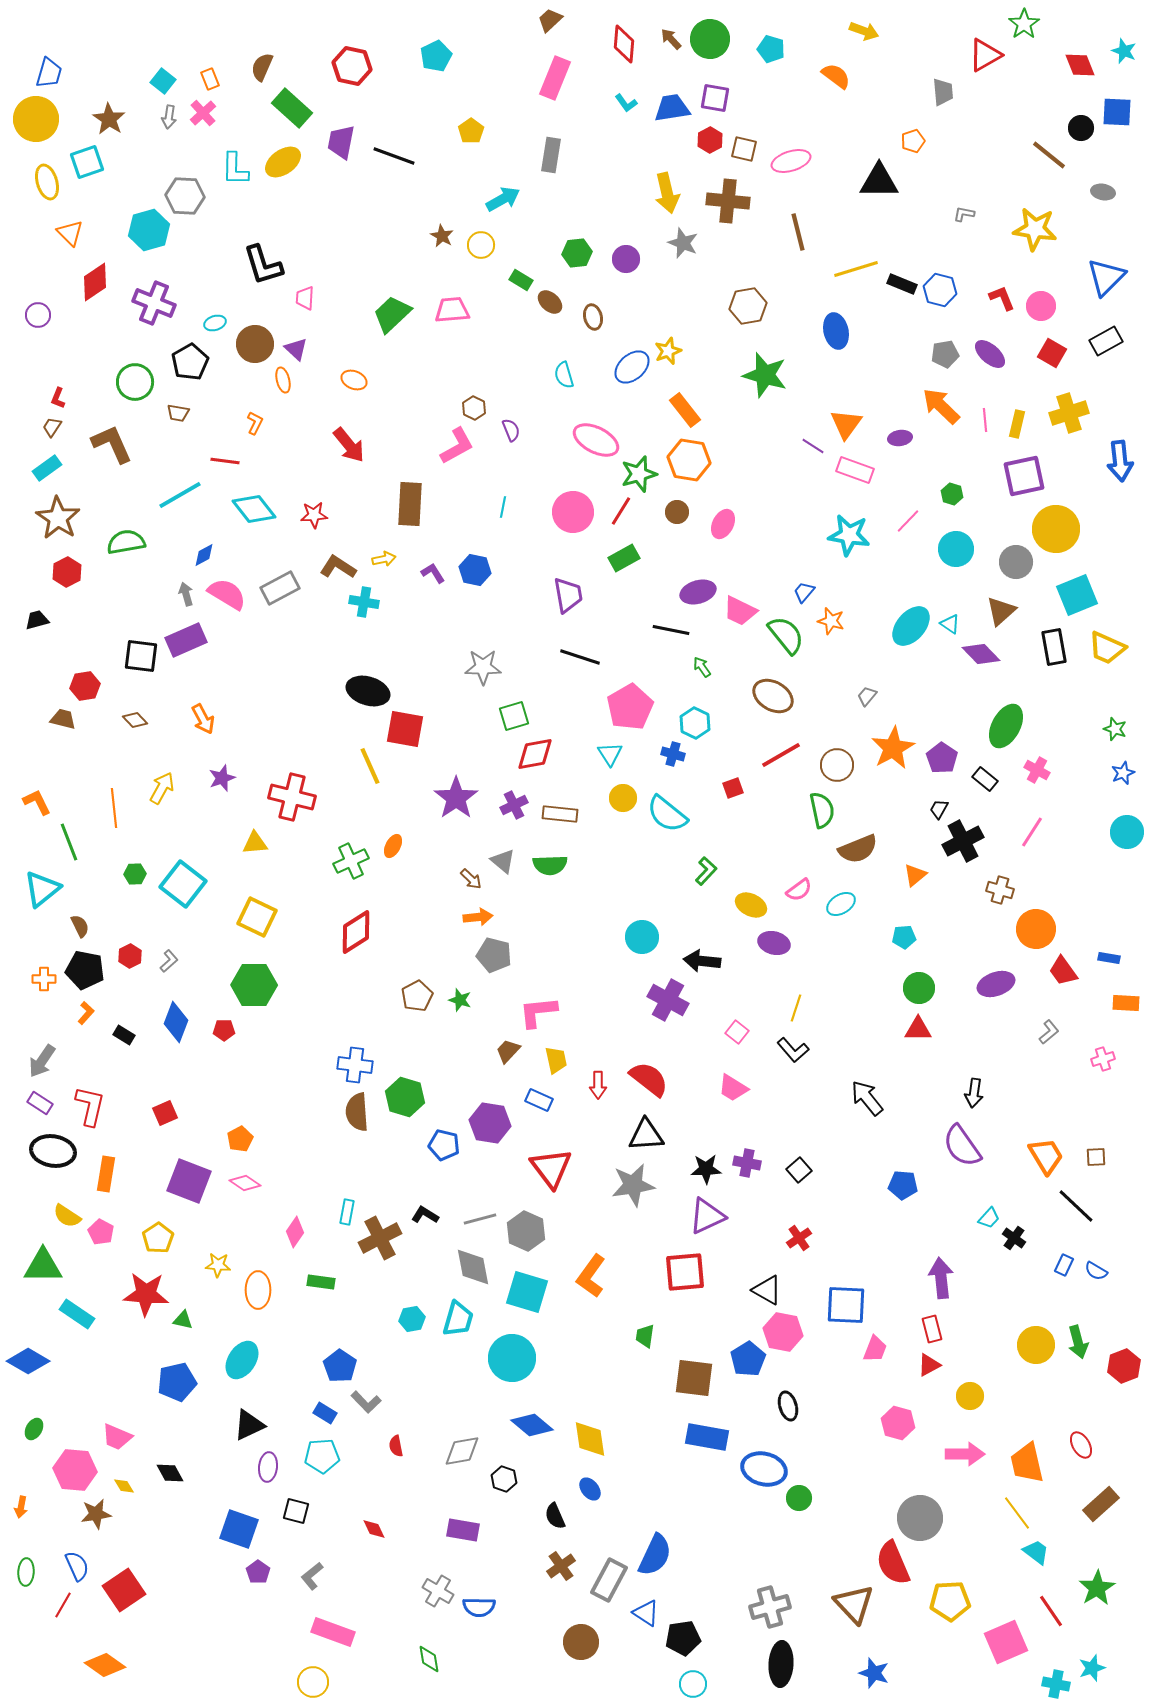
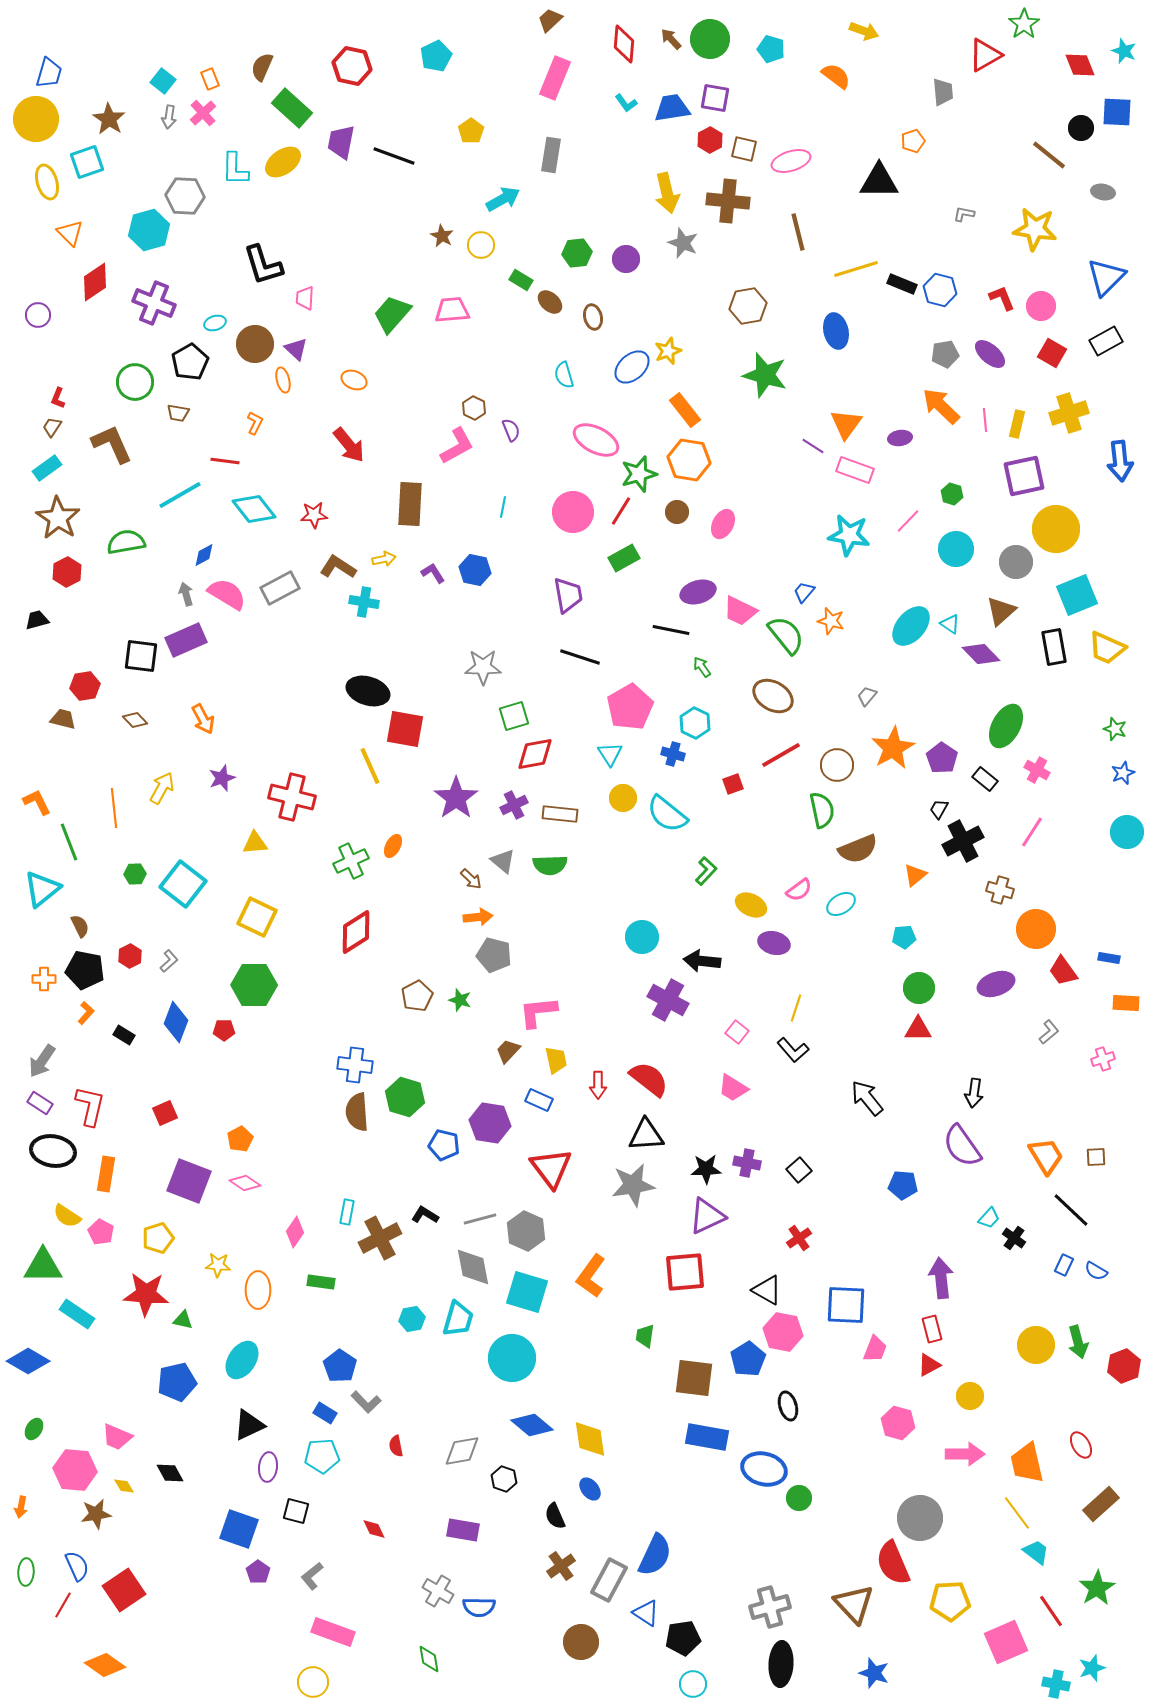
green trapezoid at (392, 314): rotated 6 degrees counterclockwise
red square at (733, 788): moved 4 px up
black line at (1076, 1206): moved 5 px left, 4 px down
yellow pentagon at (158, 1238): rotated 16 degrees clockwise
